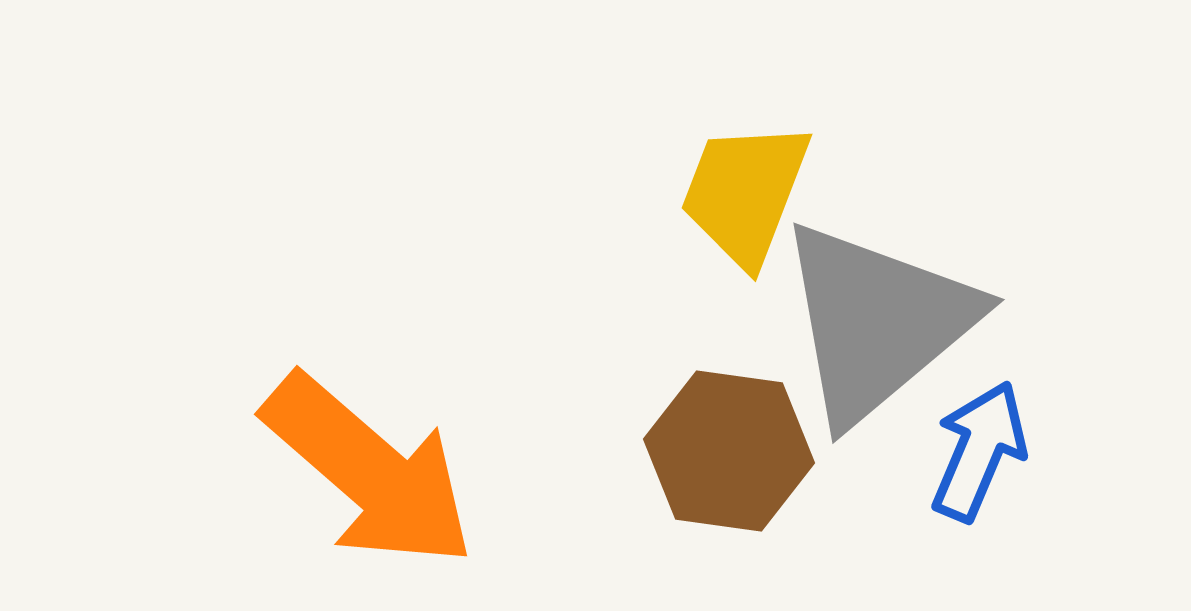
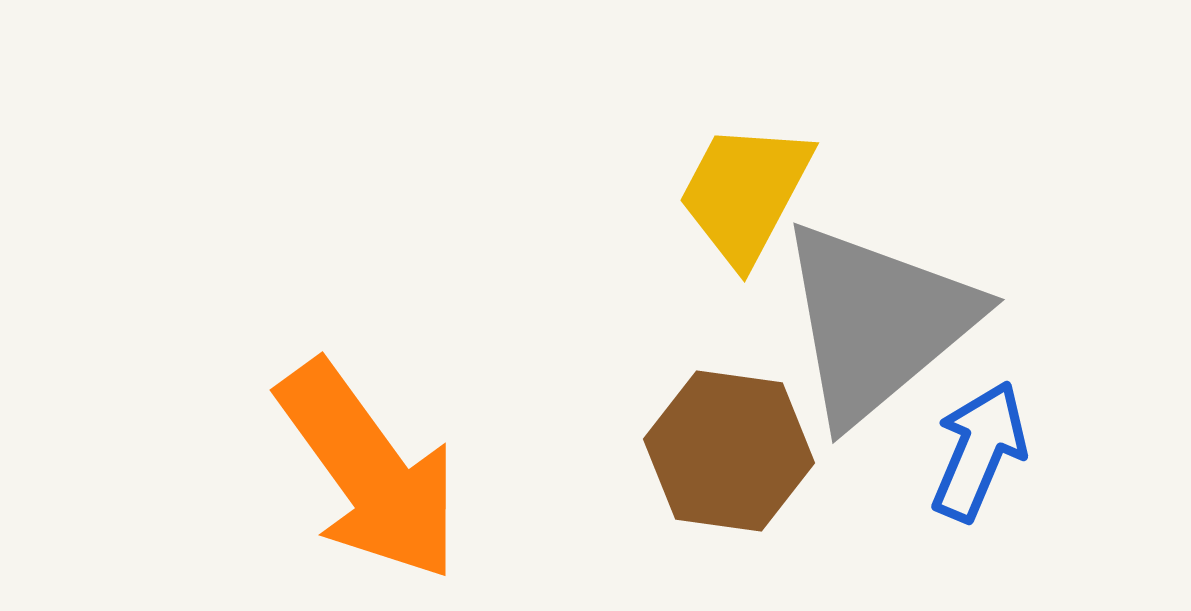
yellow trapezoid: rotated 7 degrees clockwise
orange arrow: rotated 13 degrees clockwise
